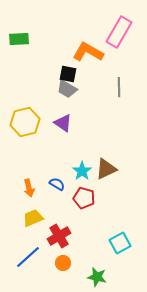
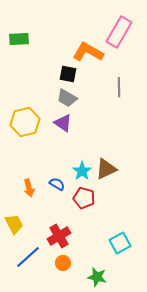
gray trapezoid: moved 9 px down
yellow trapezoid: moved 19 px left, 6 px down; rotated 85 degrees clockwise
